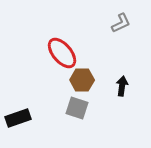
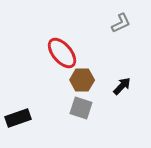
black arrow: rotated 36 degrees clockwise
gray square: moved 4 px right
